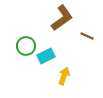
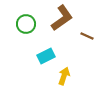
green circle: moved 22 px up
